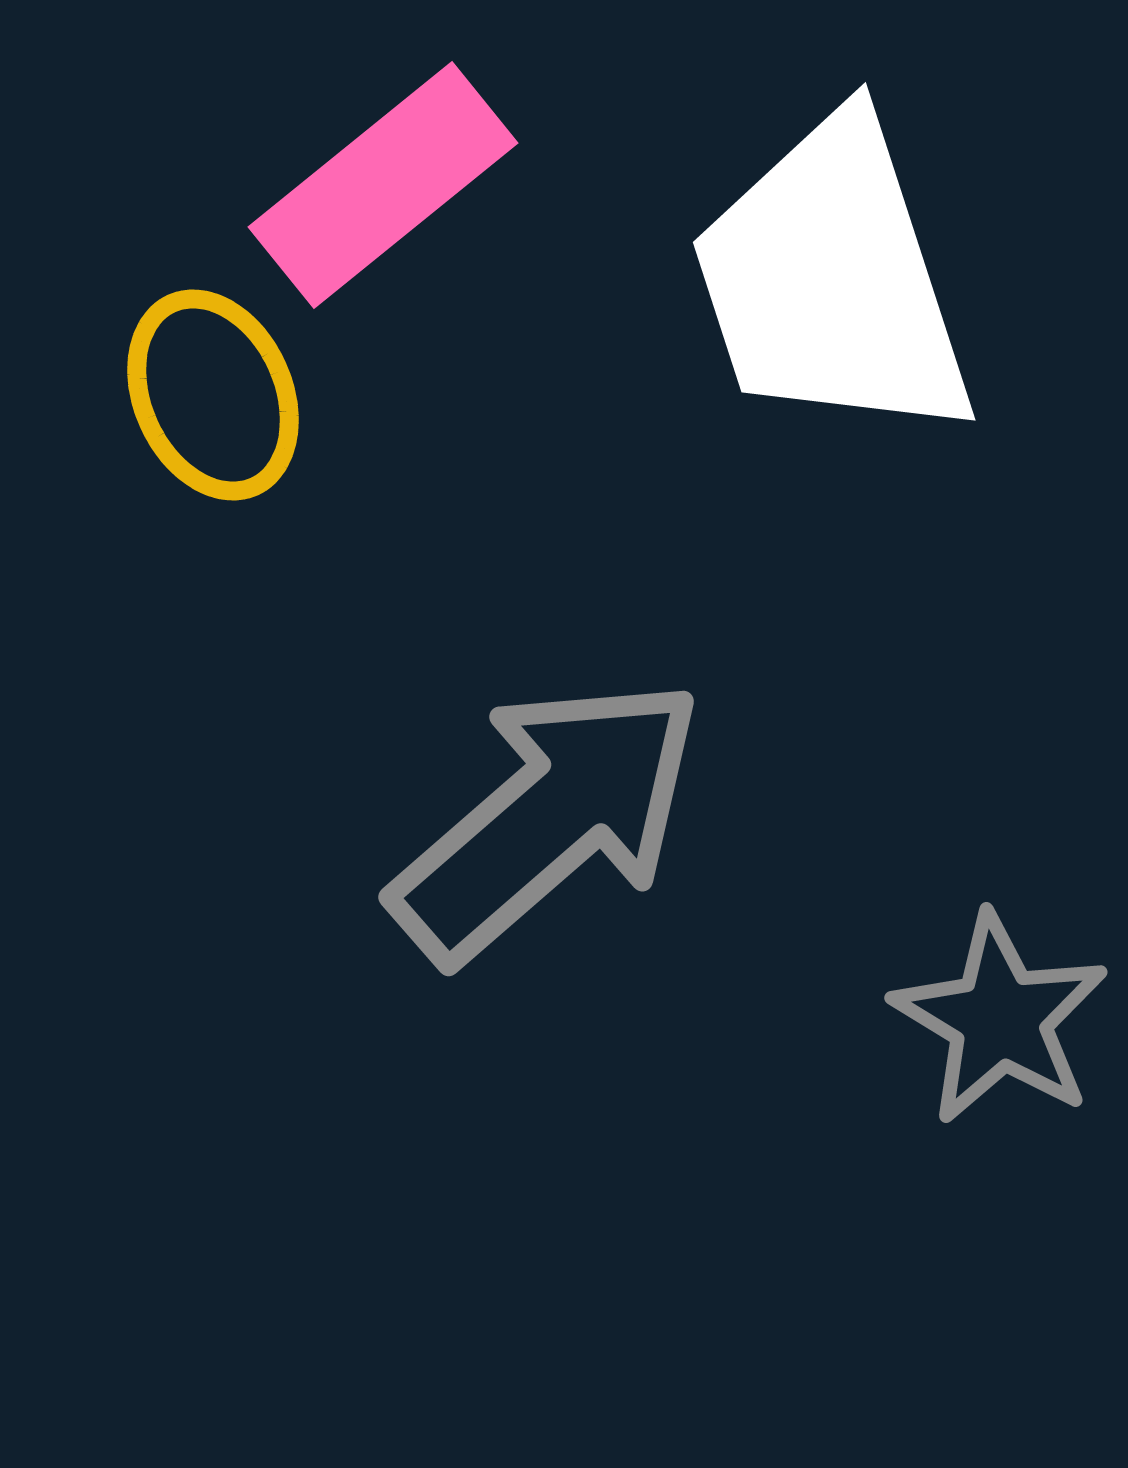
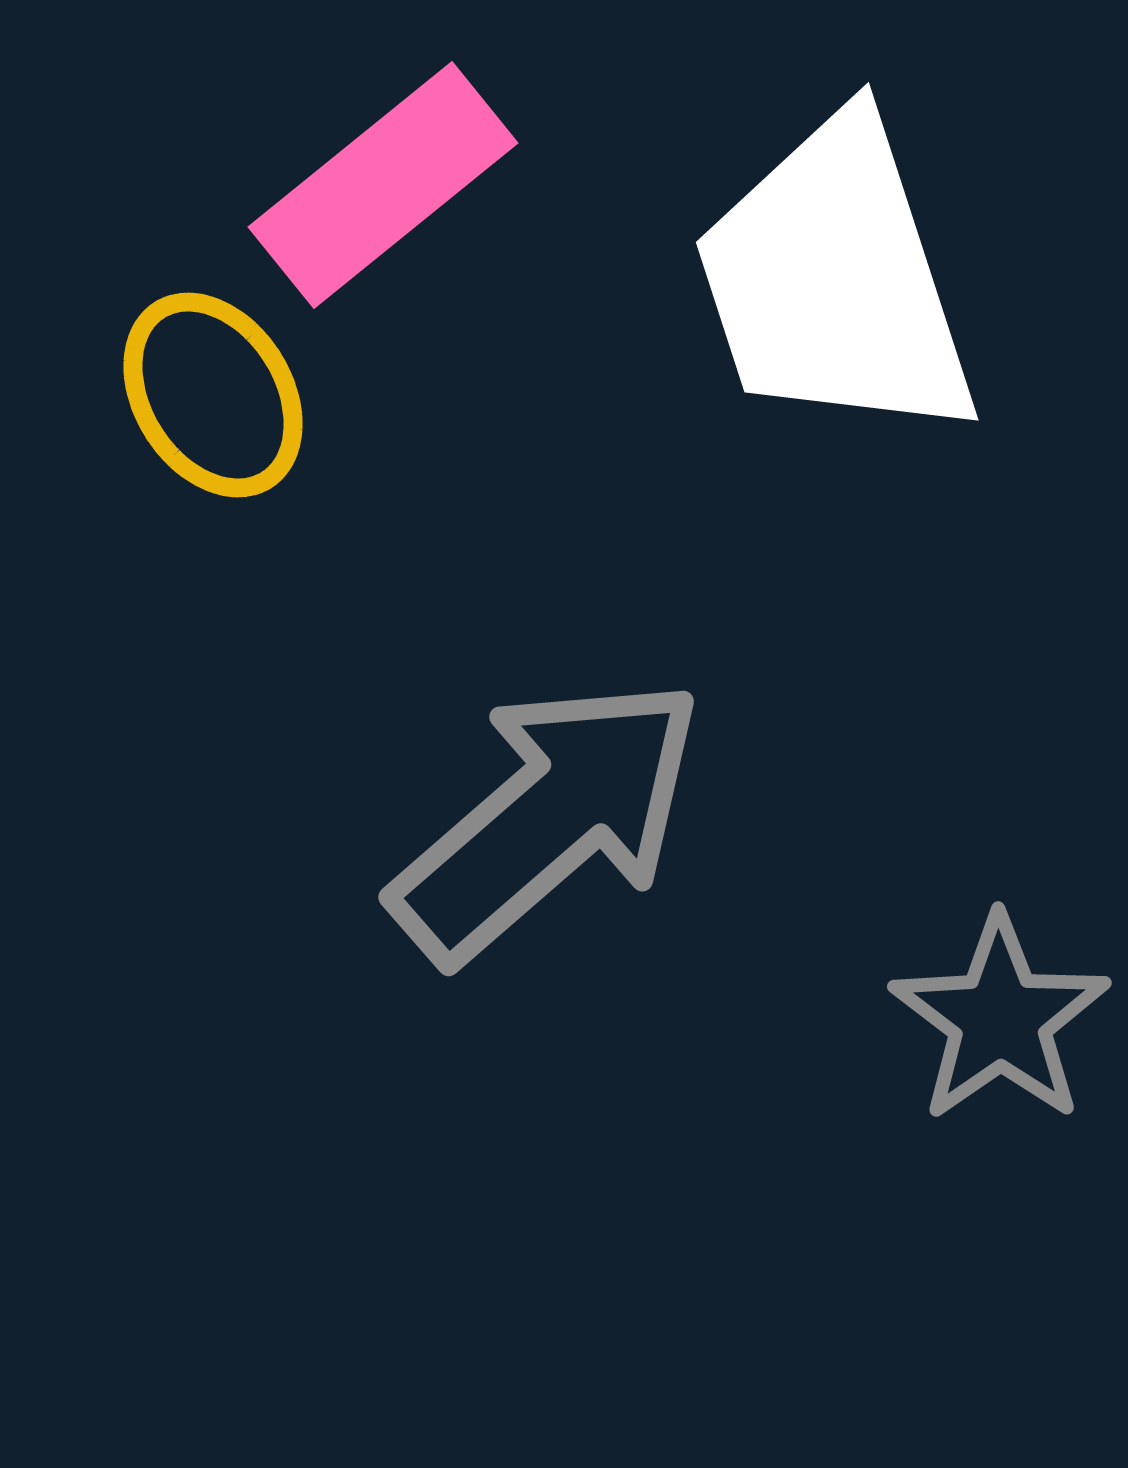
white trapezoid: moved 3 px right
yellow ellipse: rotated 8 degrees counterclockwise
gray star: rotated 6 degrees clockwise
